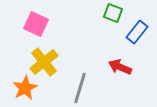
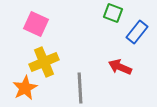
yellow cross: rotated 16 degrees clockwise
gray line: rotated 20 degrees counterclockwise
